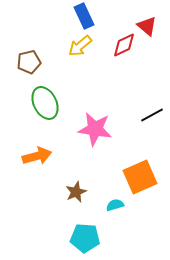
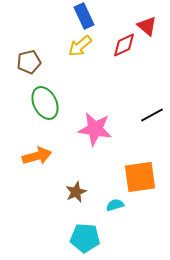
orange square: rotated 16 degrees clockwise
